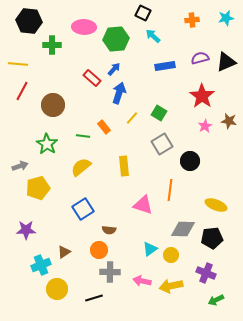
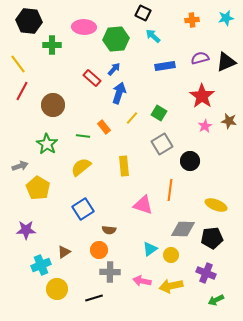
yellow line at (18, 64): rotated 48 degrees clockwise
yellow pentagon at (38, 188): rotated 25 degrees counterclockwise
